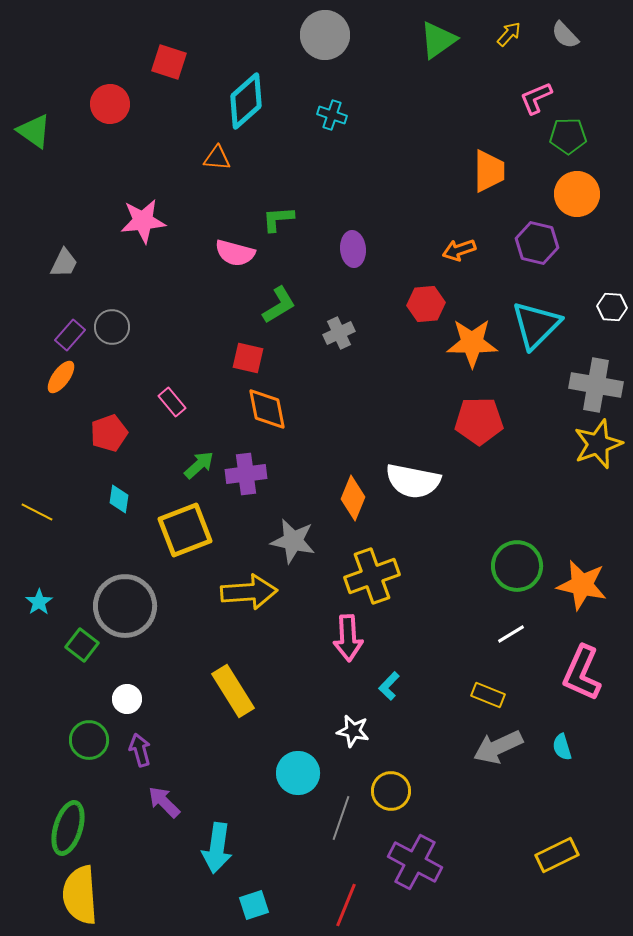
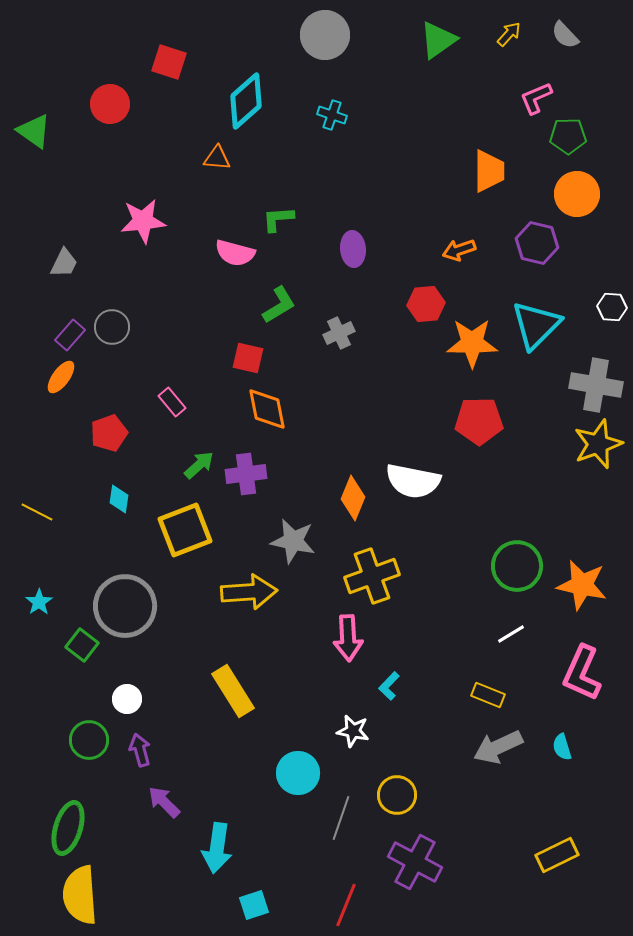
yellow circle at (391, 791): moved 6 px right, 4 px down
